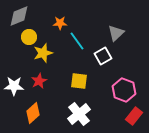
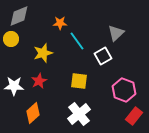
yellow circle: moved 18 px left, 2 px down
